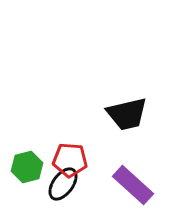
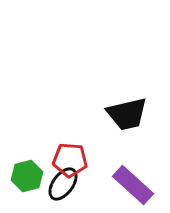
green hexagon: moved 9 px down
